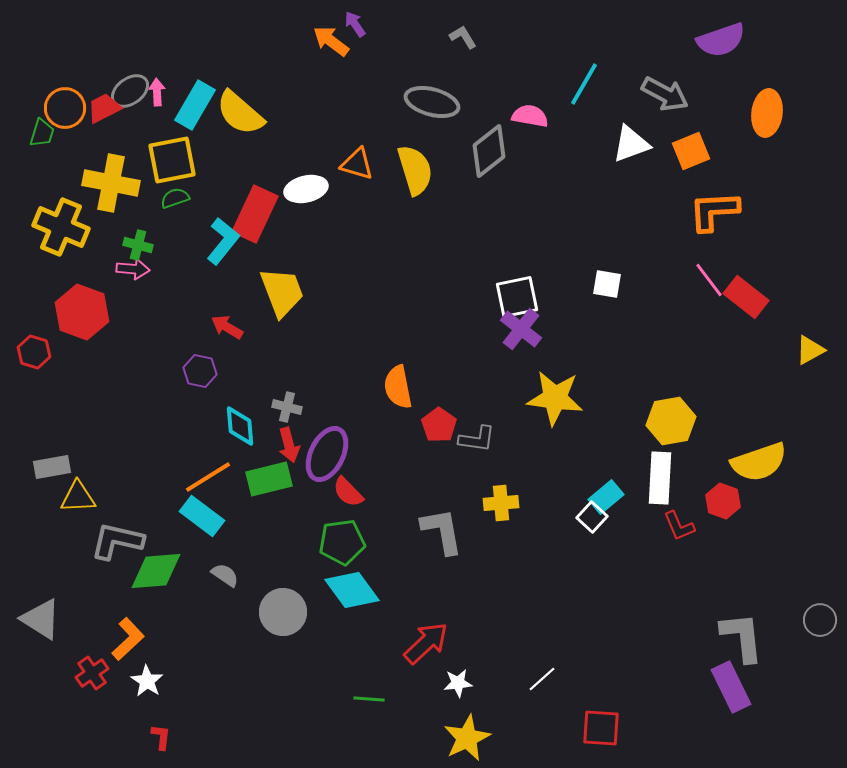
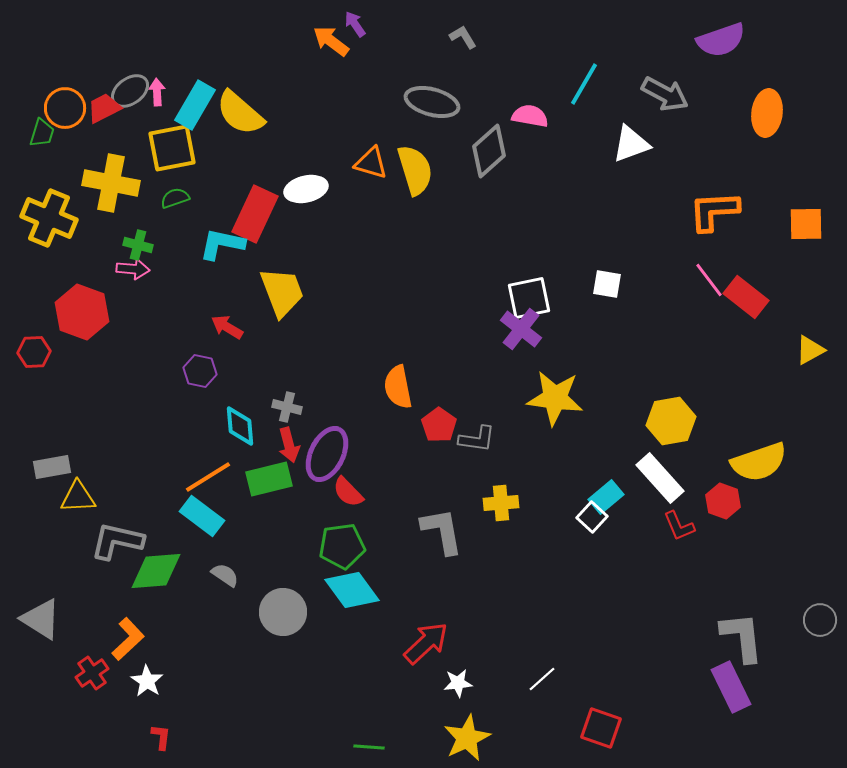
gray diamond at (489, 151): rotated 4 degrees counterclockwise
orange square at (691, 151): moved 115 px right, 73 px down; rotated 21 degrees clockwise
yellow square at (172, 160): moved 12 px up
orange triangle at (357, 164): moved 14 px right, 1 px up
yellow cross at (61, 227): moved 12 px left, 9 px up
cyan L-shape at (223, 241): moved 1 px left, 3 px down; rotated 117 degrees counterclockwise
white square at (517, 297): moved 12 px right, 1 px down
red hexagon at (34, 352): rotated 20 degrees counterclockwise
white rectangle at (660, 478): rotated 45 degrees counterclockwise
green pentagon at (342, 542): moved 4 px down
green line at (369, 699): moved 48 px down
red square at (601, 728): rotated 15 degrees clockwise
